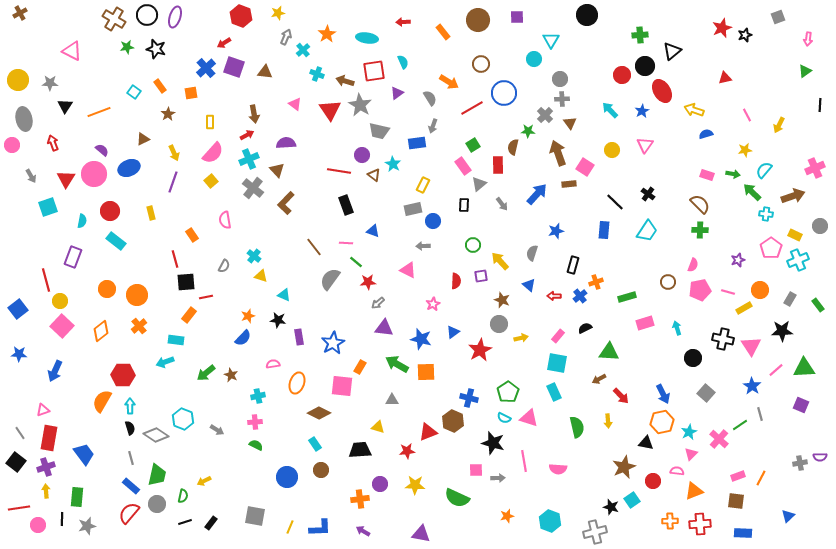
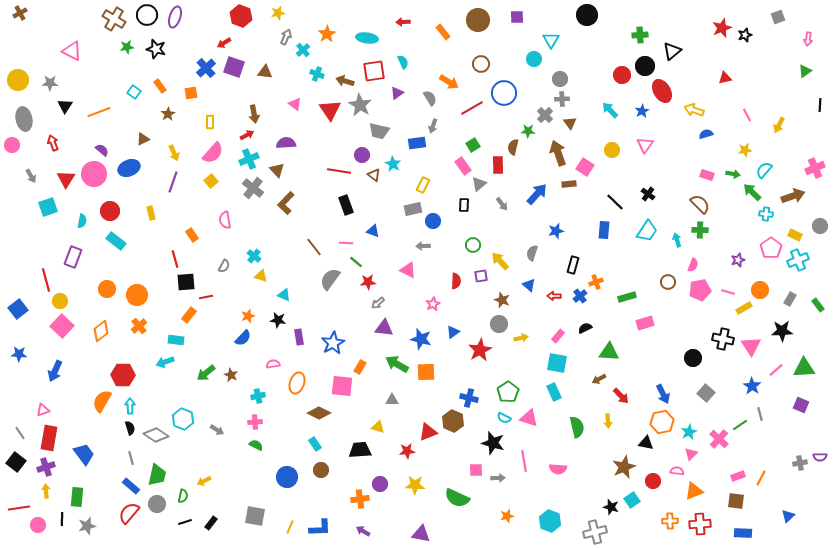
cyan arrow at (677, 328): moved 88 px up
